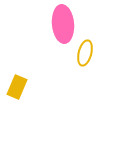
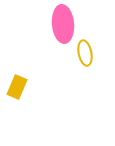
yellow ellipse: rotated 25 degrees counterclockwise
